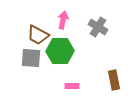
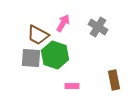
pink arrow: moved 3 px down; rotated 18 degrees clockwise
green hexagon: moved 5 px left, 4 px down; rotated 20 degrees clockwise
